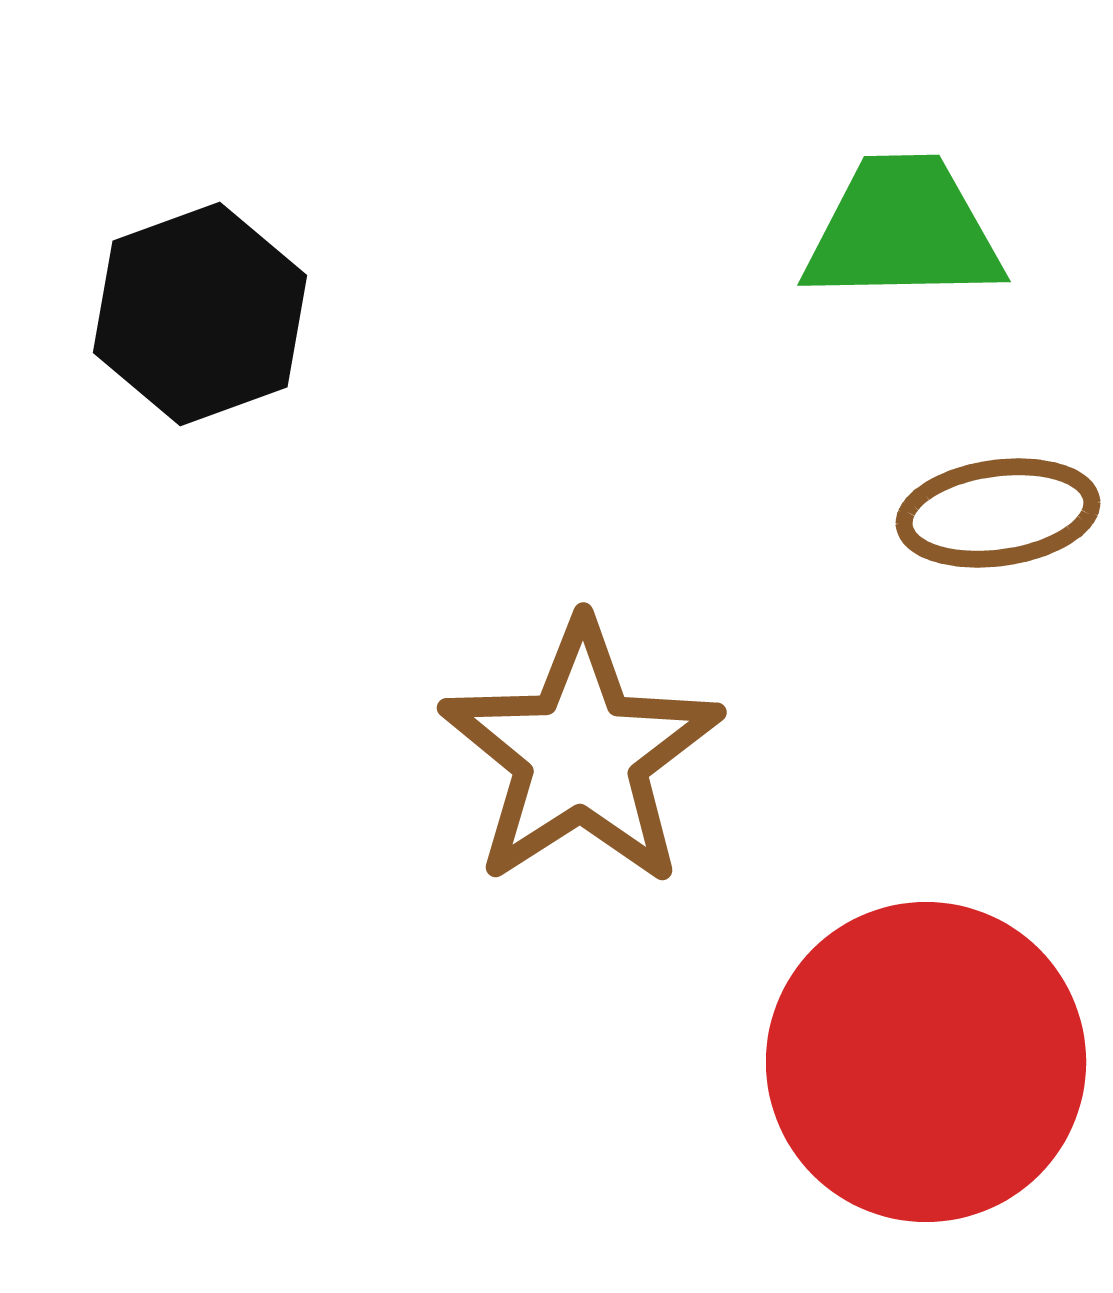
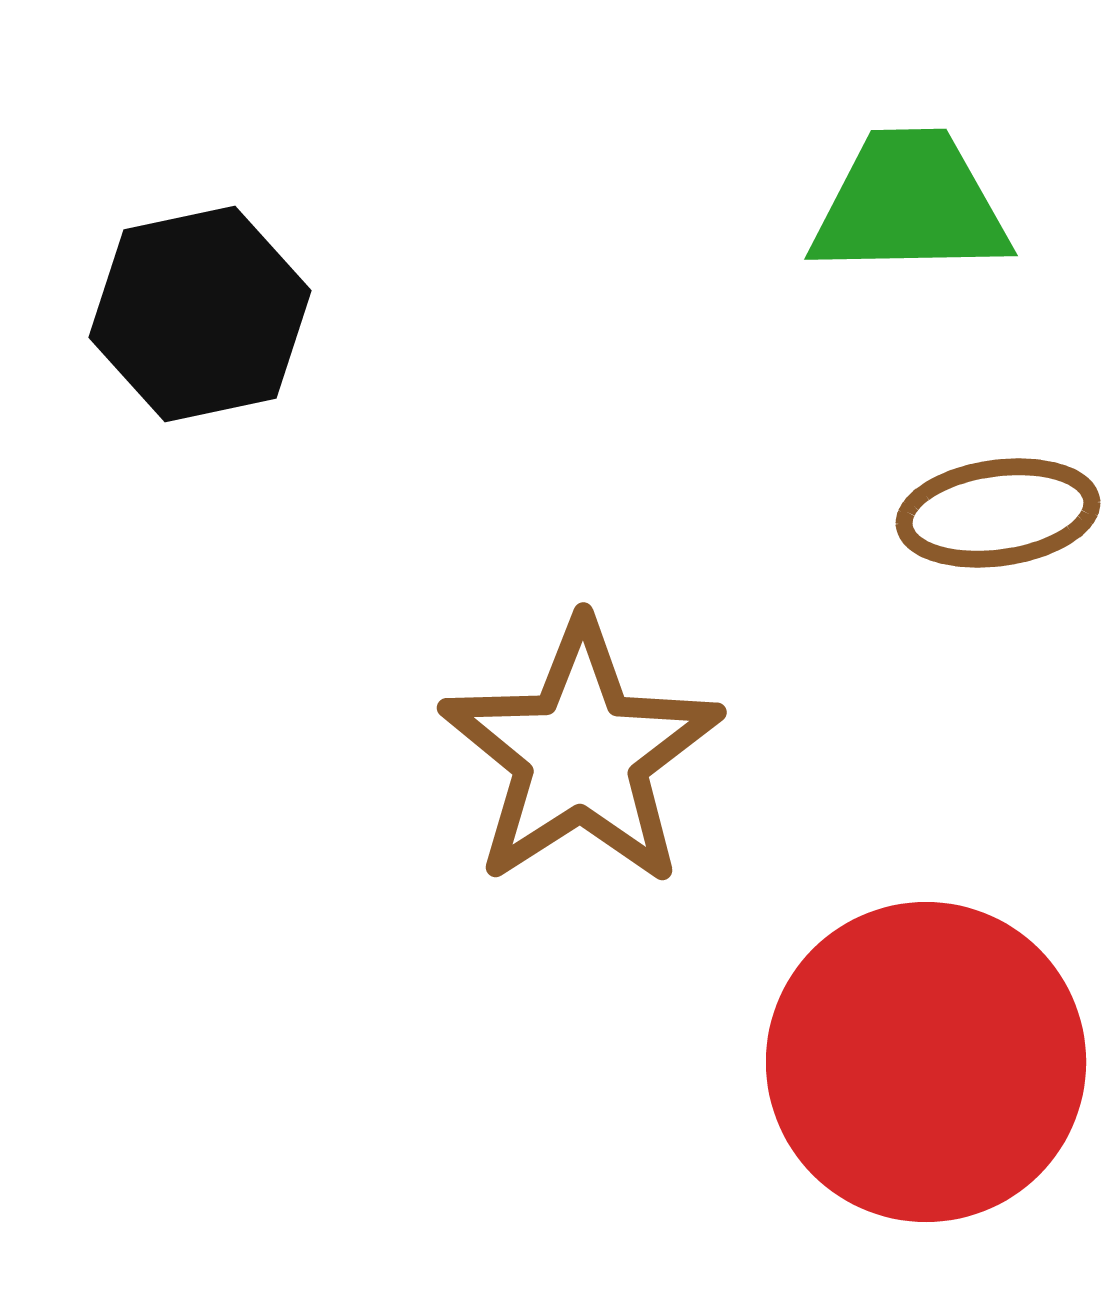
green trapezoid: moved 7 px right, 26 px up
black hexagon: rotated 8 degrees clockwise
